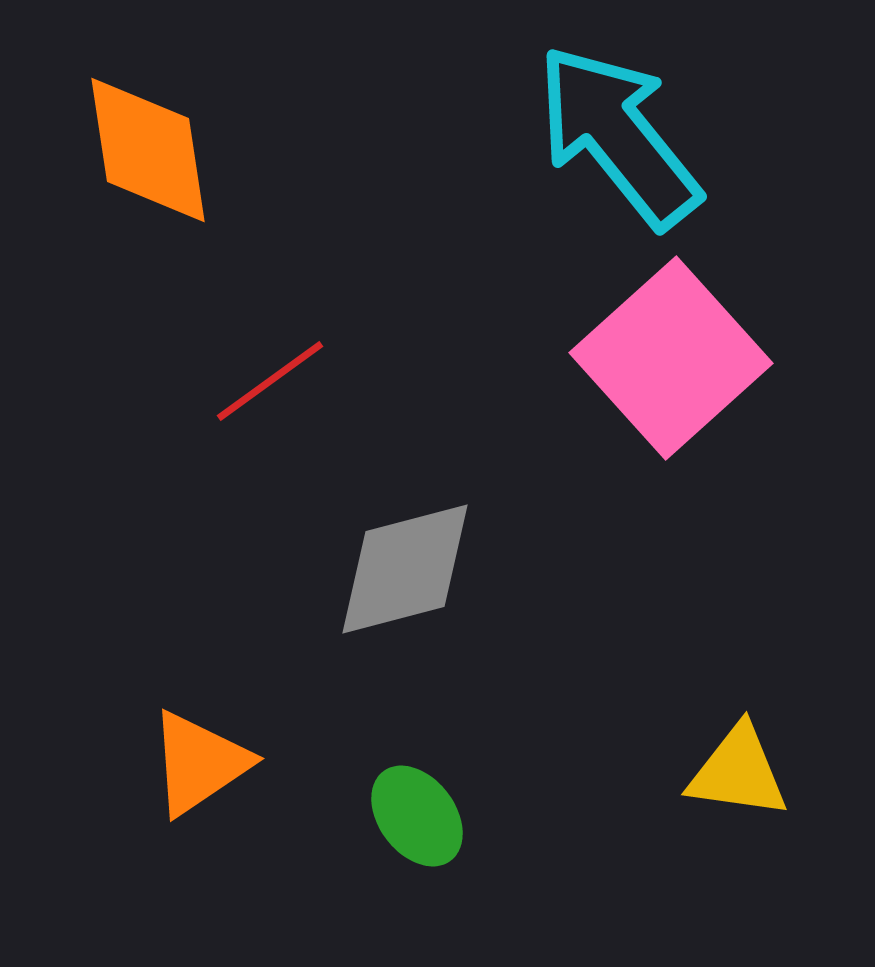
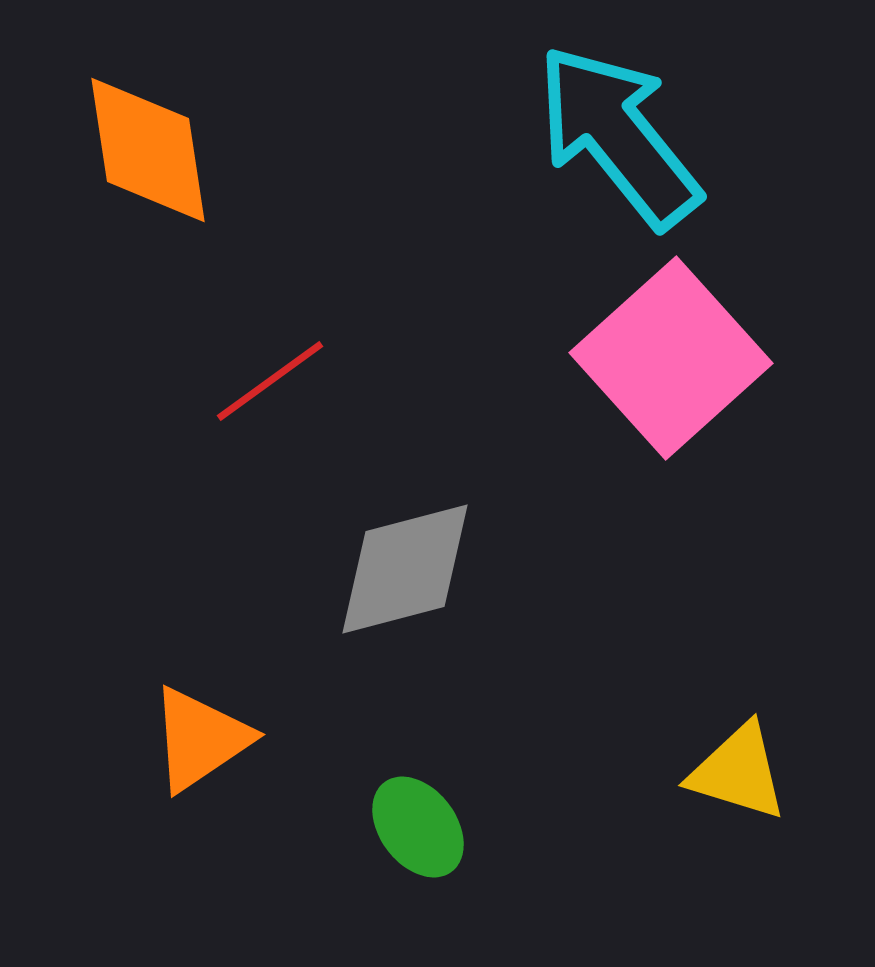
orange triangle: moved 1 px right, 24 px up
yellow triangle: rotated 9 degrees clockwise
green ellipse: moved 1 px right, 11 px down
